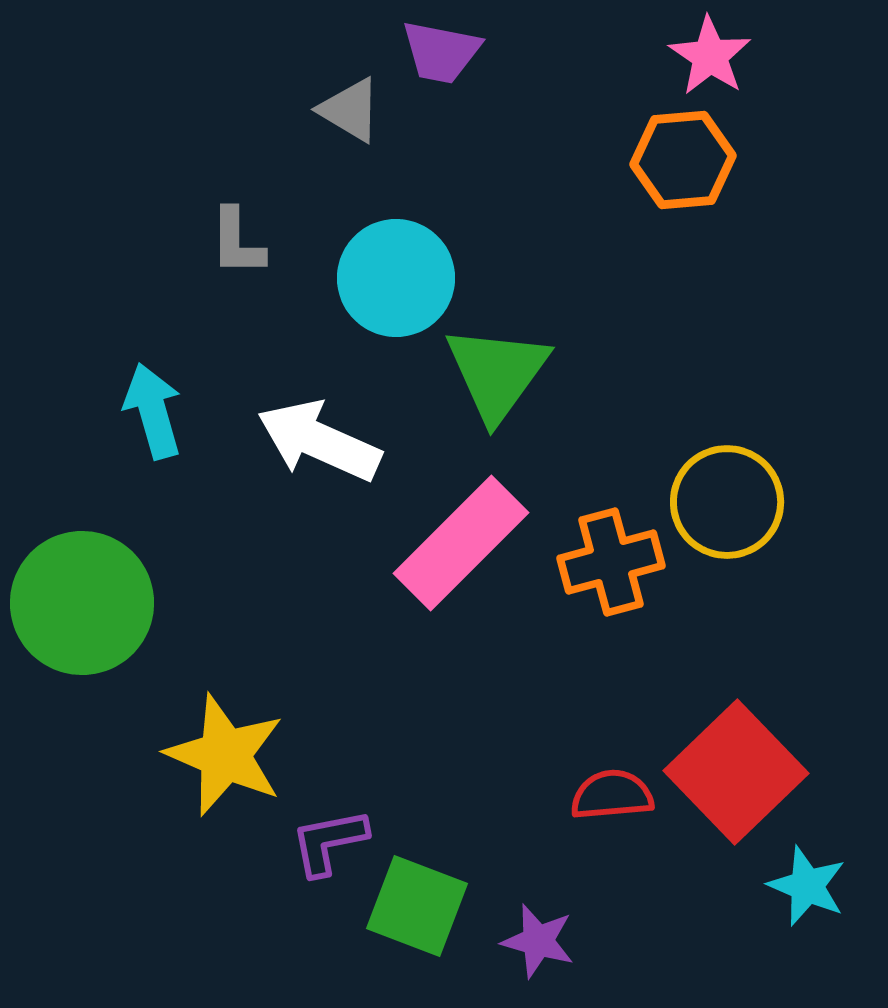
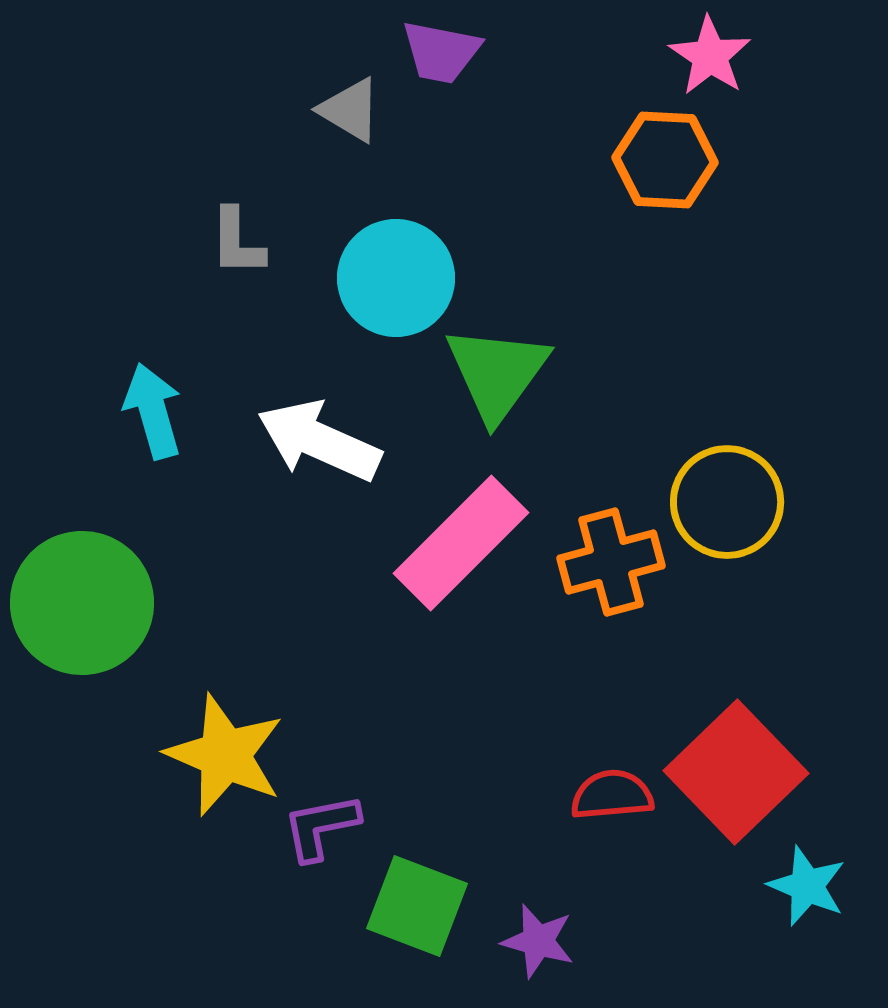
orange hexagon: moved 18 px left; rotated 8 degrees clockwise
purple L-shape: moved 8 px left, 15 px up
